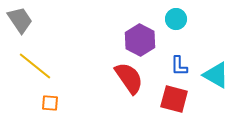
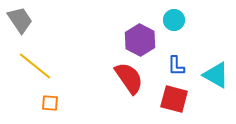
cyan circle: moved 2 px left, 1 px down
blue L-shape: moved 3 px left
